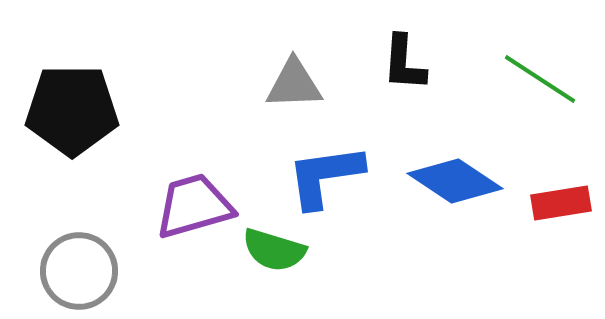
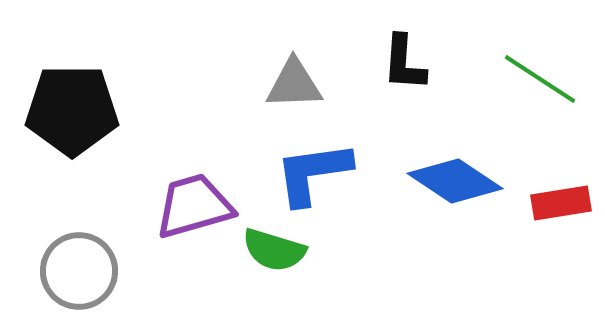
blue L-shape: moved 12 px left, 3 px up
